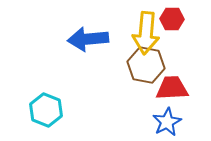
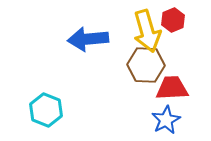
red hexagon: moved 1 px right, 1 px down; rotated 25 degrees counterclockwise
yellow arrow: moved 1 px right, 2 px up; rotated 21 degrees counterclockwise
brown hexagon: rotated 9 degrees counterclockwise
blue star: moved 1 px left, 2 px up
